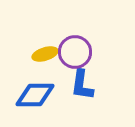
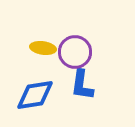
yellow ellipse: moved 2 px left, 6 px up; rotated 25 degrees clockwise
blue diamond: rotated 9 degrees counterclockwise
